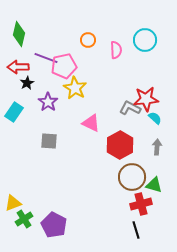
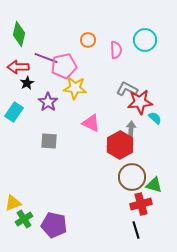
yellow star: rotated 25 degrees counterclockwise
red star: moved 6 px left, 3 px down
gray L-shape: moved 3 px left, 19 px up
gray arrow: moved 26 px left, 18 px up
purple pentagon: rotated 15 degrees counterclockwise
